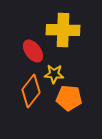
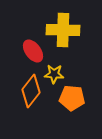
orange pentagon: moved 3 px right
